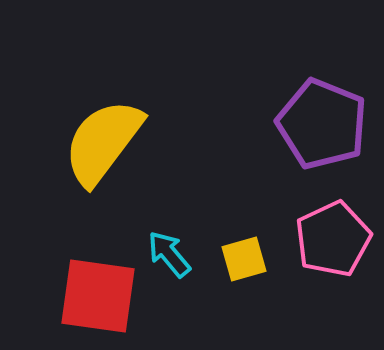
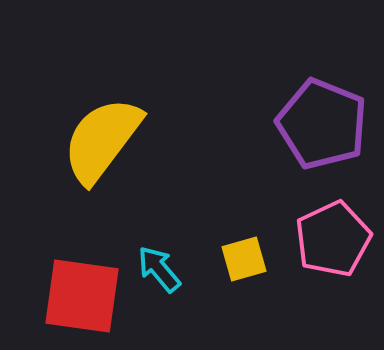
yellow semicircle: moved 1 px left, 2 px up
cyan arrow: moved 10 px left, 15 px down
red square: moved 16 px left
